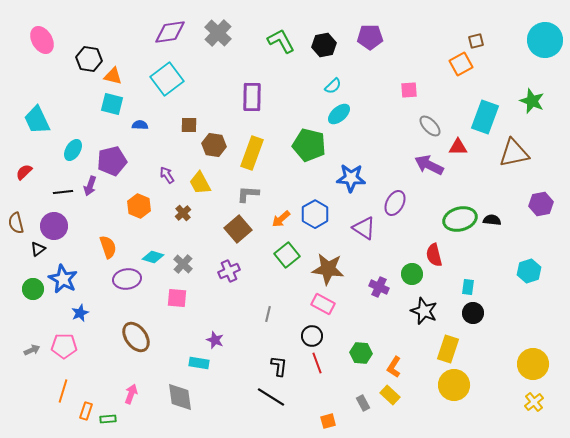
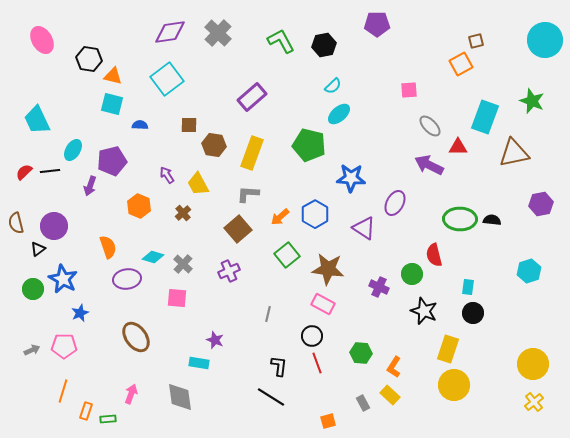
purple pentagon at (370, 37): moved 7 px right, 13 px up
purple rectangle at (252, 97): rotated 48 degrees clockwise
yellow trapezoid at (200, 183): moved 2 px left, 1 px down
black line at (63, 192): moved 13 px left, 21 px up
orange arrow at (281, 219): moved 1 px left, 2 px up
green ellipse at (460, 219): rotated 16 degrees clockwise
